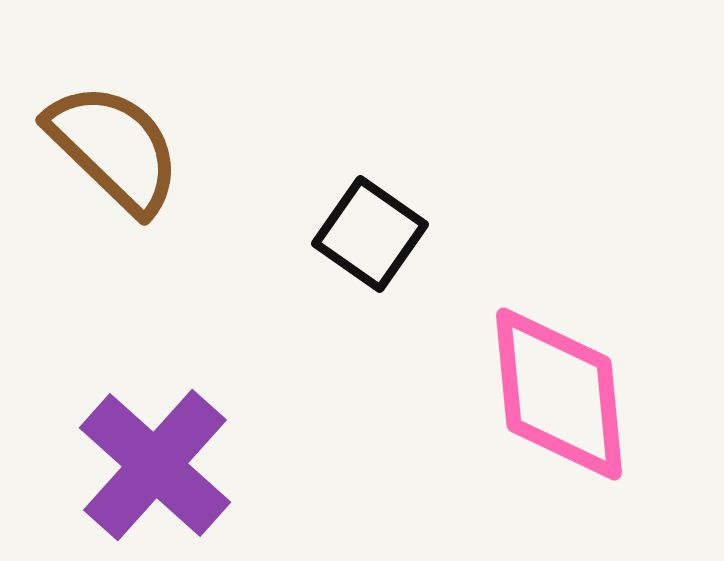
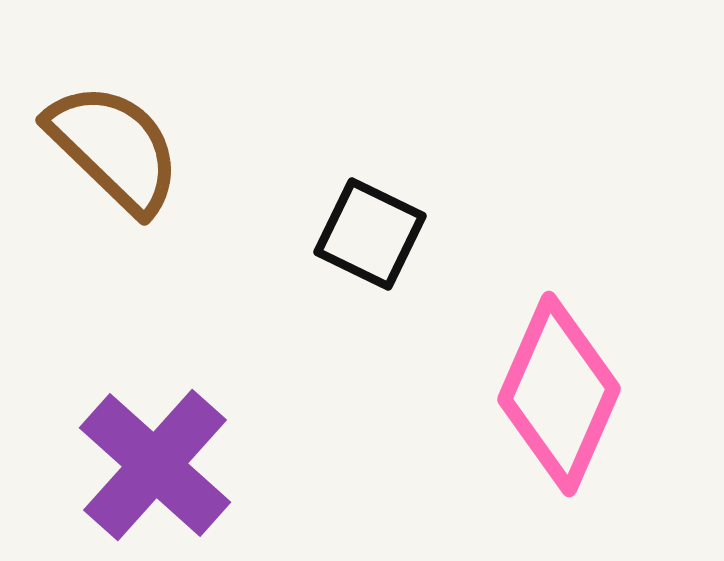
black square: rotated 9 degrees counterclockwise
pink diamond: rotated 29 degrees clockwise
